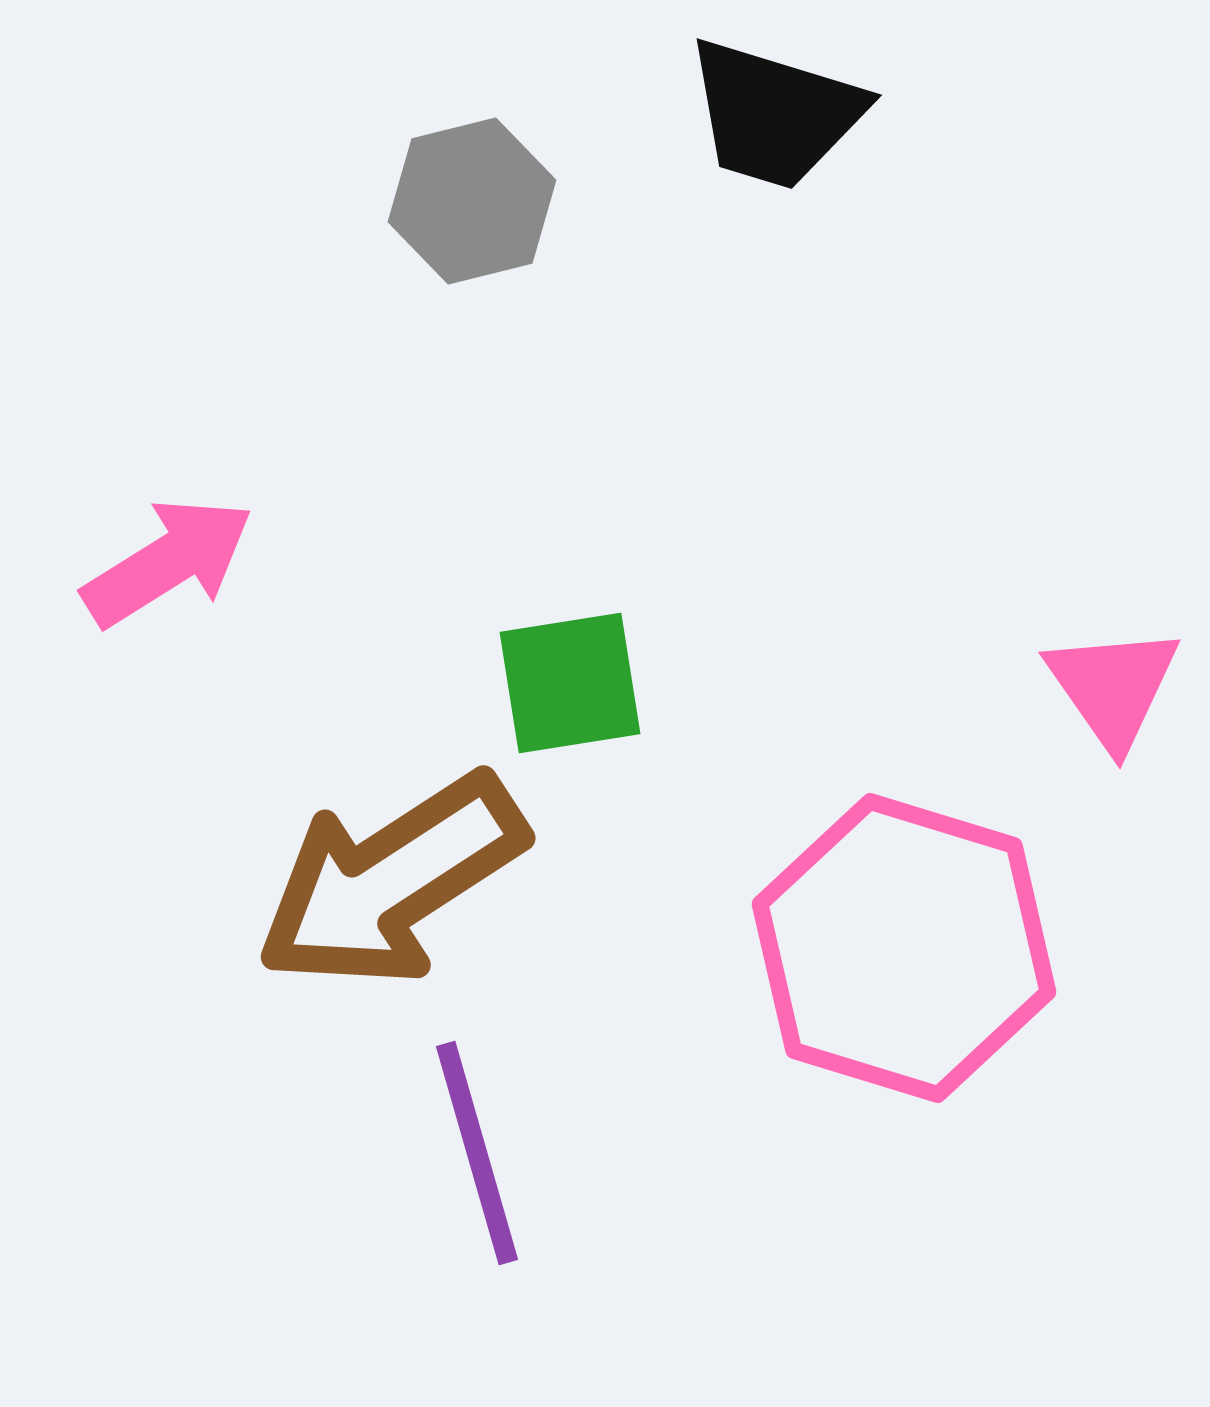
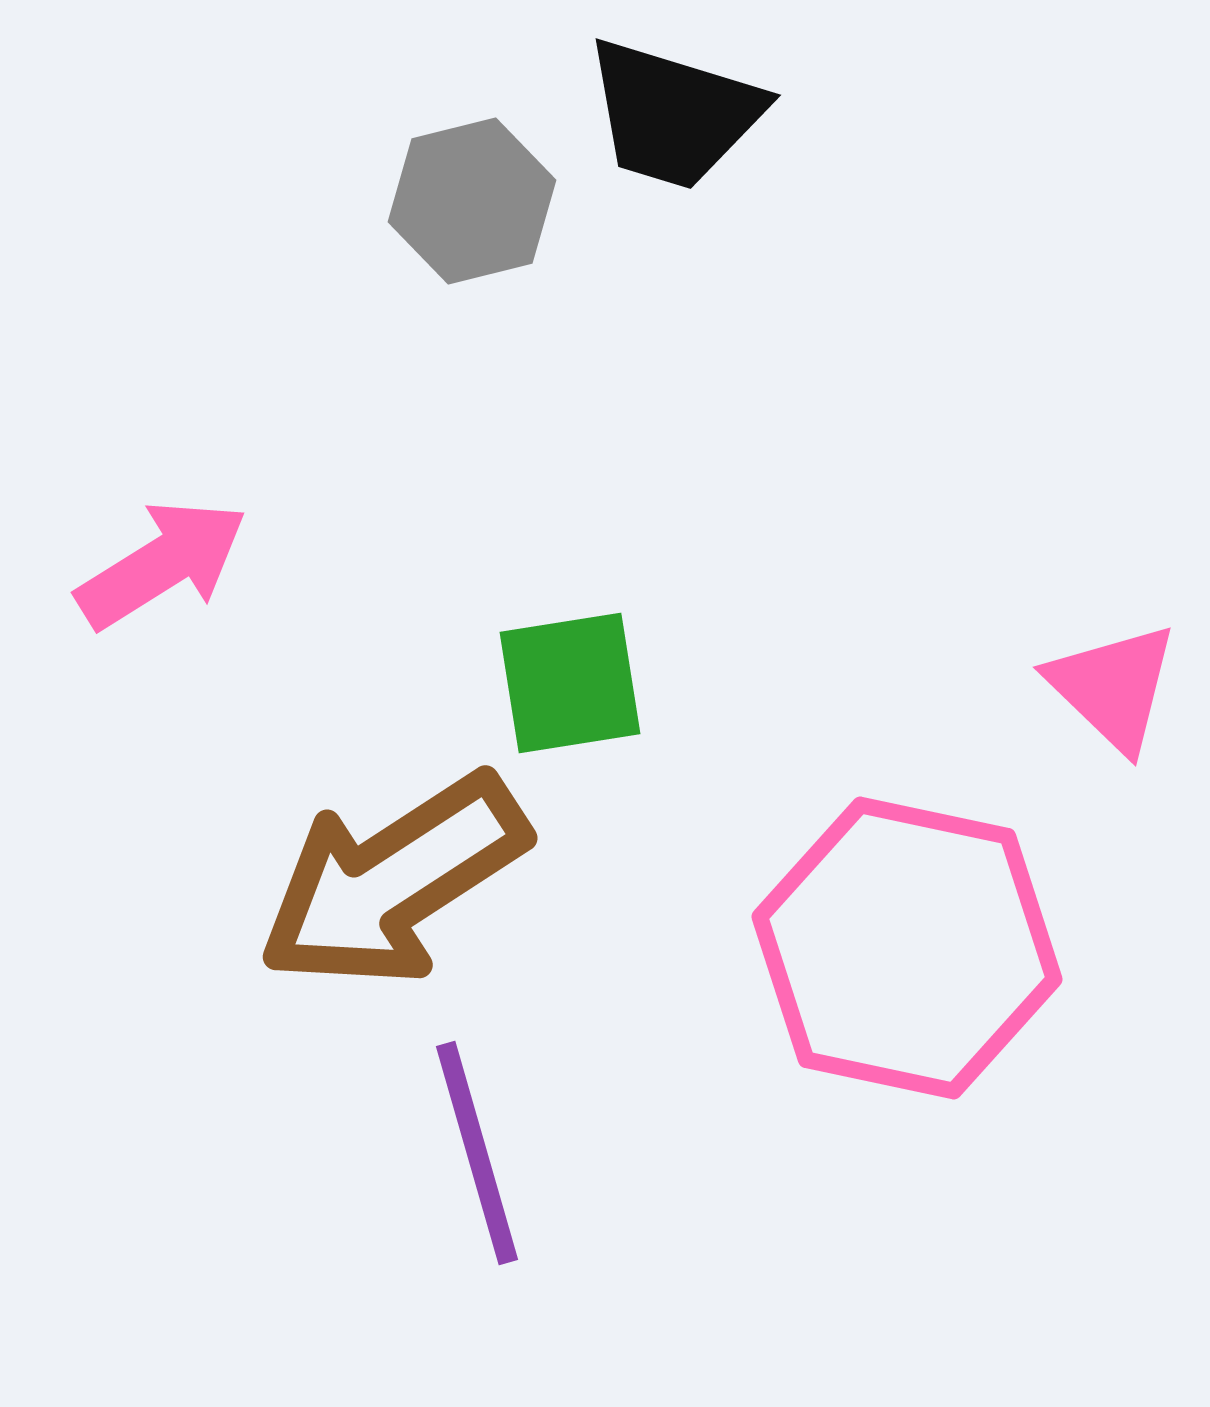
black trapezoid: moved 101 px left
pink arrow: moved 6 px left, 2 px down
pink triangle: rotated 11 degrees counterclockwise
brown arrow: moved 2 px right
pink hexagon: moved 3 px right; rotated 5 degrees counterclockwise
